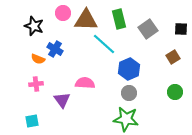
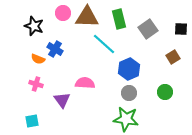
brown triangle: moved 1 px right, 3 px up
pink cross: rotated 24 degrees clockwise
green circle: moved 10 px left
